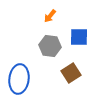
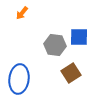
orange arrow: moved 28 px left, 3 px up
gray hexagon: moved 5 px right, 1 px up
